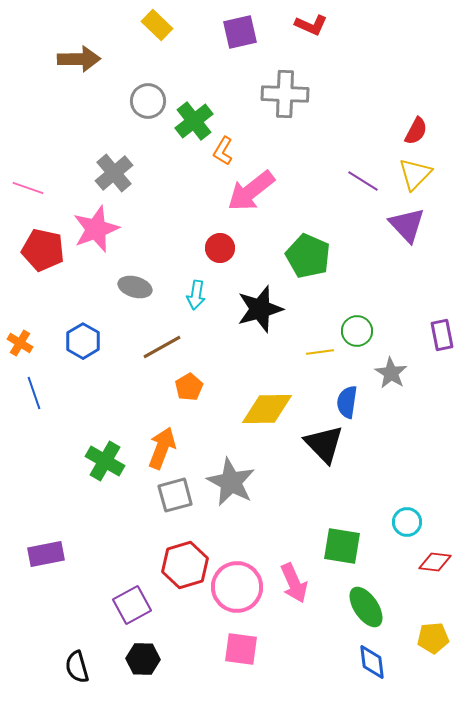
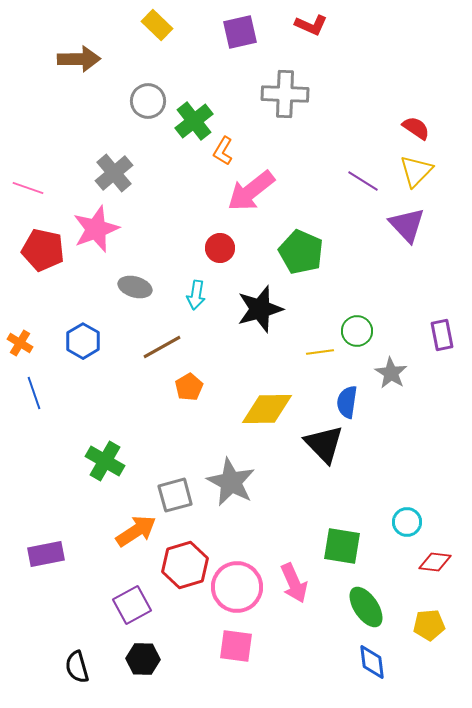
red semicircle at (416, 131): moved 3 px up; rotated 84 degrees counterclockwise
yellow triangle at (415, 174): moved 1 px right, 3 px up
green pentagon at (308, 256): moved 7 px left, 4 px up
orange arrow at (162, 448): moved 26 px left, 83 px down; rotated 36 degrees clockwise
yellow pentagon at (433, 638): moved 4 px left, 13 px up
pink square at (241, 649): moved 5 px left, 3 px up
